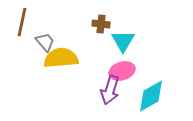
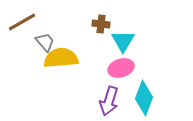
brown line: rotated 48 degrees clockwise
pink ellipse: moved 1 px left, 3 px up
purple arrow: moved 1 px left, 11 px down
cyan diamond: moved 7 px left, 2 px down; rotated 40 degrees counterclockwise
